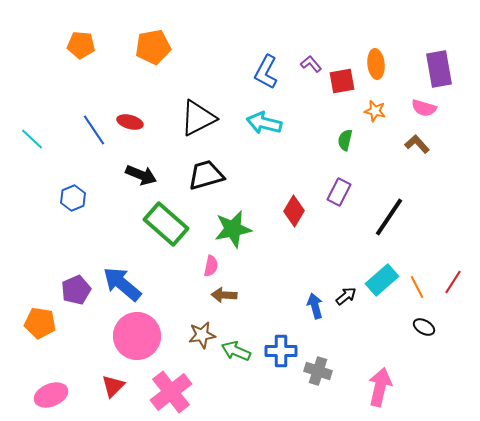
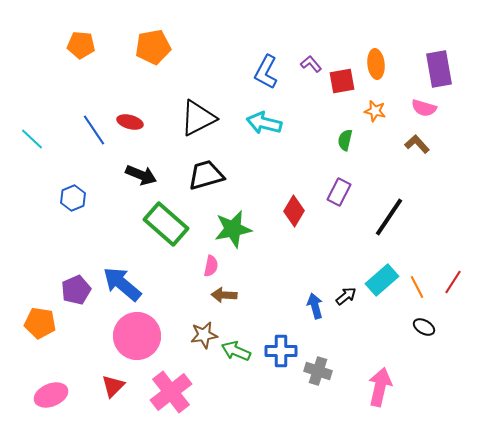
brown star at (202, 335): moved 2 px right
